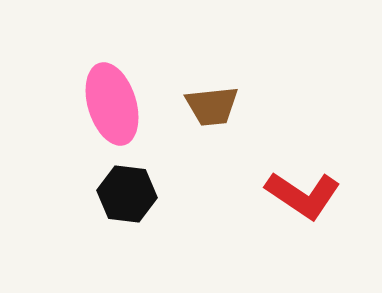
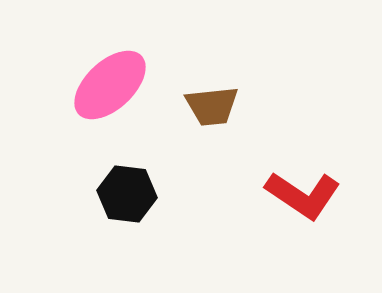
pink ellipse: moved 2 px left, 19 px up; rotated 64 degrees clockwise
